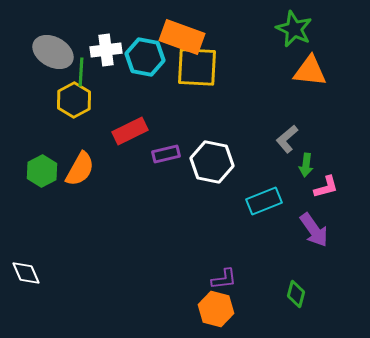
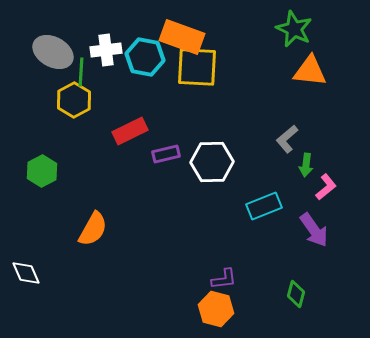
white hexagon: rotated 12 degrees counterclockwise
orange semicircle: moved 13 px right, 60 px down
pink L-shape: rotated 24 degrees counterclockwise
cyan rectangle: moved 5 px down
